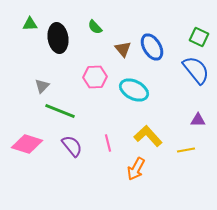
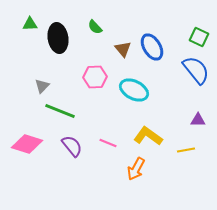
yellow L-shape: rotated 12 degrees counterclockwise
pink line: rotated 54 degrees counterclockwise
